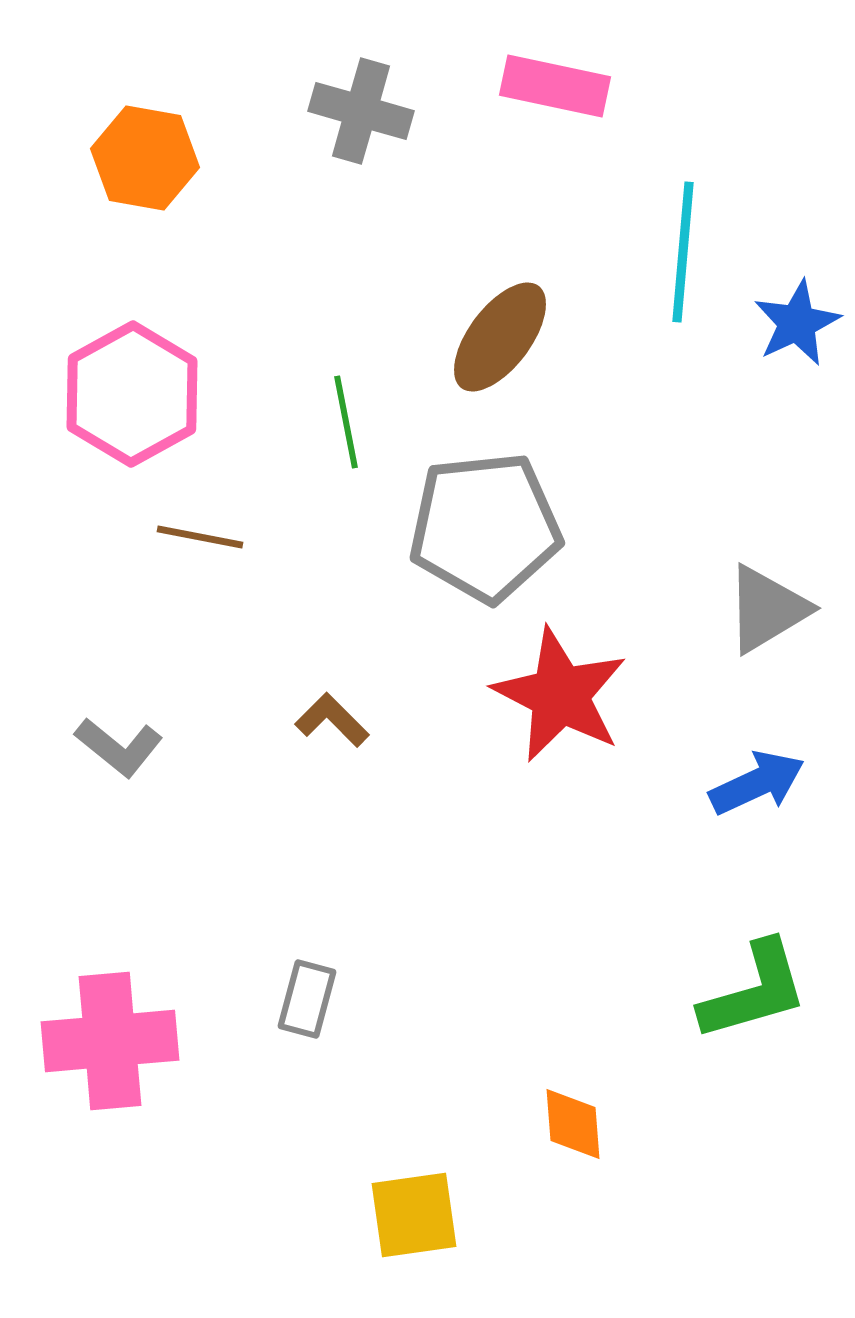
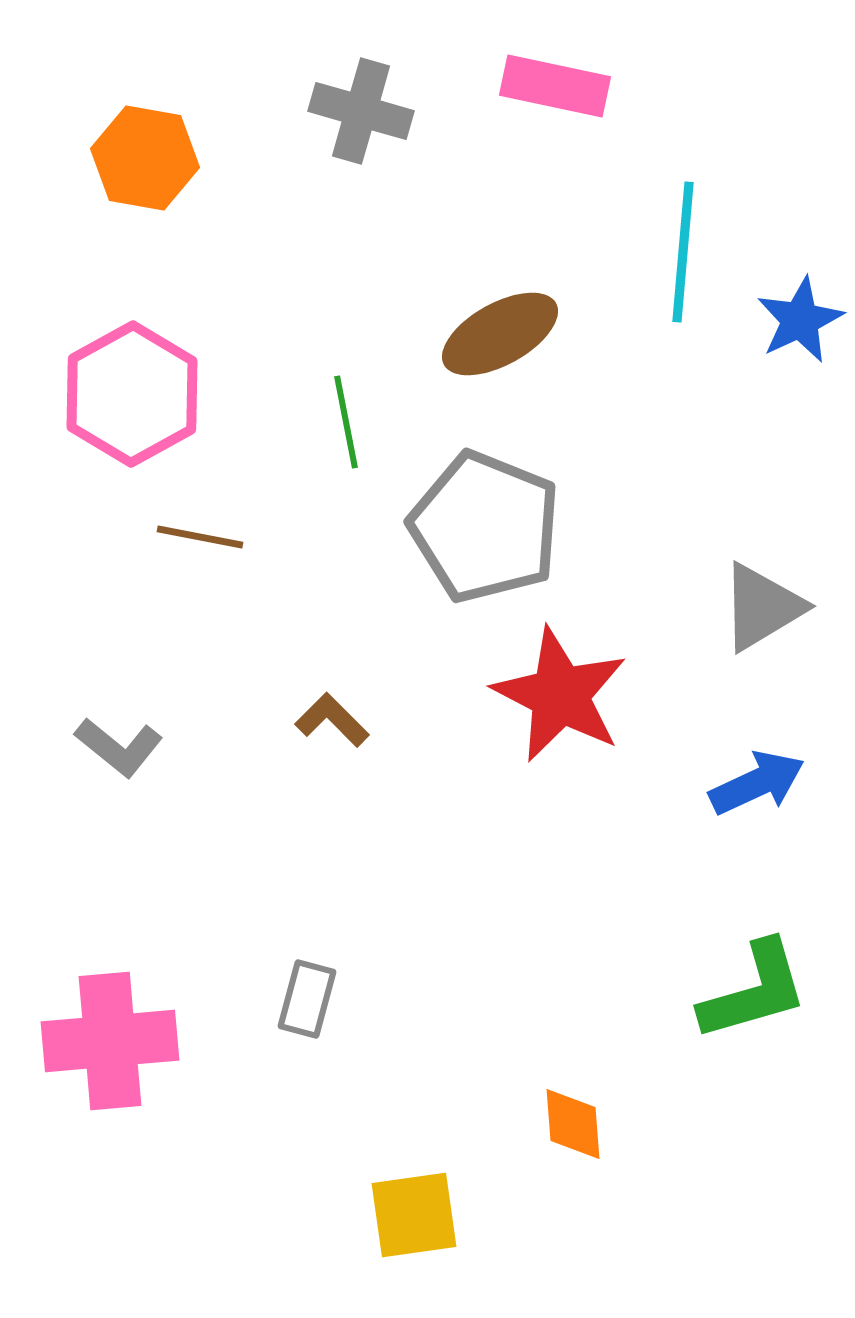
blue star: moved 3 px right, 3 px up
brown ellipse: moved 3 px up; rotated 24 degrees clockwise
gray pentagon: rotated 28 degrees clockwise
gray triangle: moved 5 px left, 2 px up
